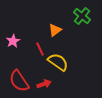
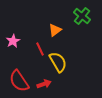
yellow semicircle: rotated 25 degrees clockwise
